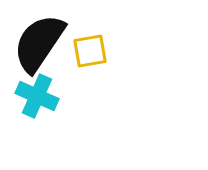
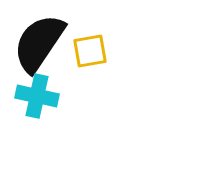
cyan cross: rotated 12 degrees counterclockwise
